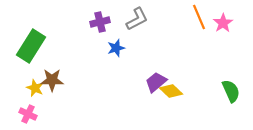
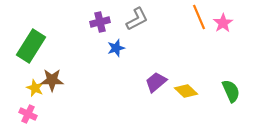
yellow diamond: moved 15 px right
